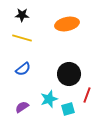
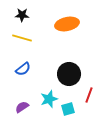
red line: moved 2 px right
